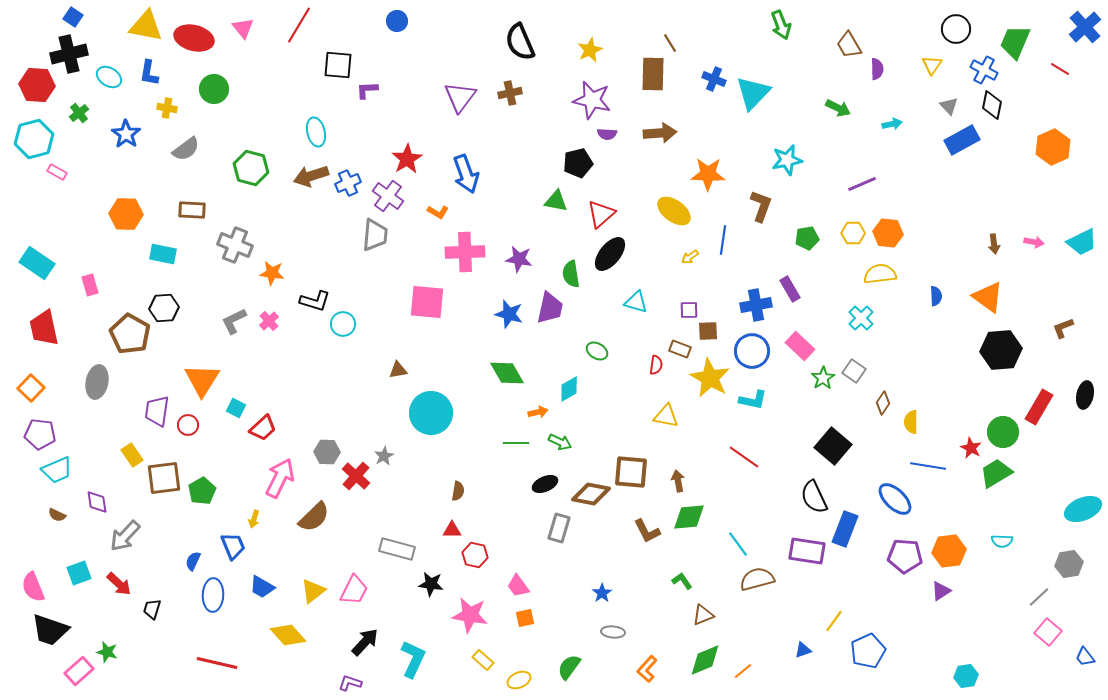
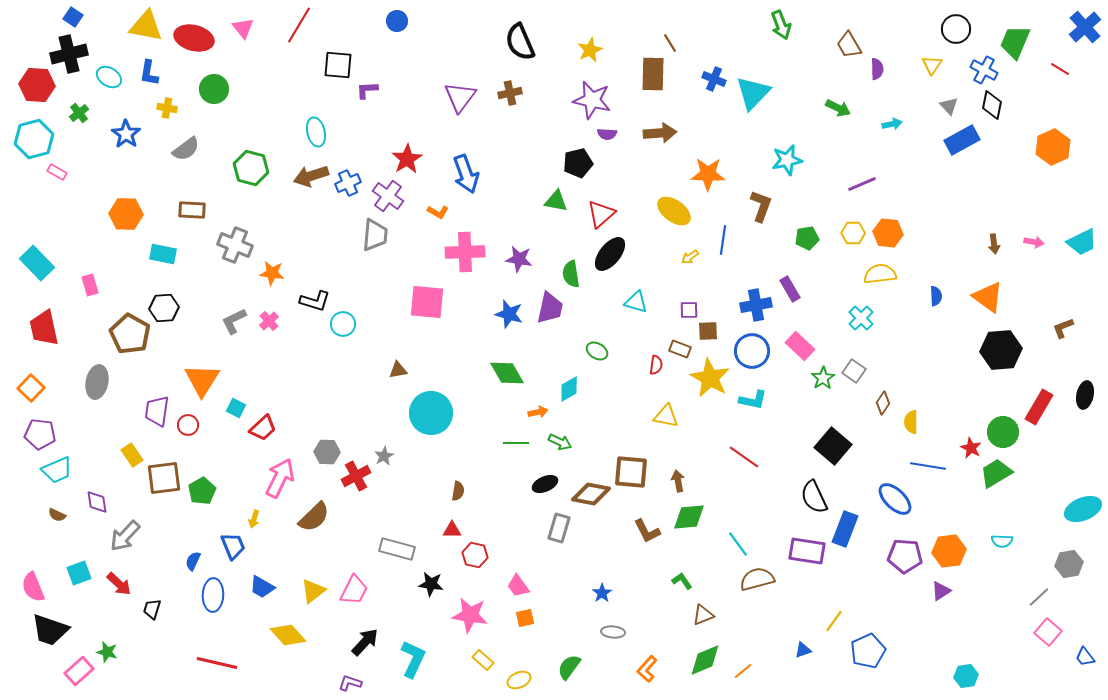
cyan rectangle at (37, 263): rotated 12 degrees clockwise
red cross at (356, 476): rotated 20 degrees clockwise
